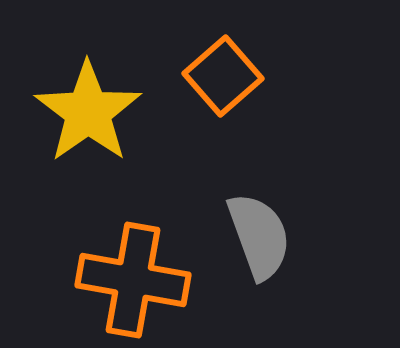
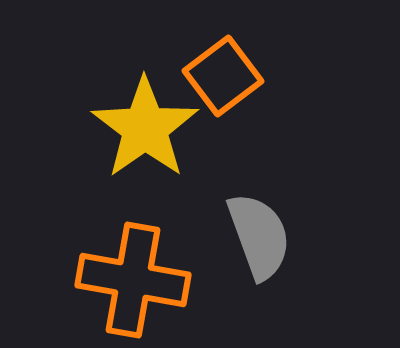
orange square: rotated 4 degrees clockwise
yellow star: moved 57 px right, 16 px down
